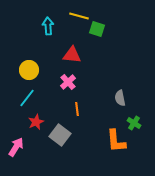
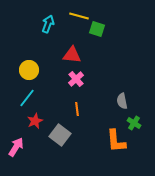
cyan arrow: moved 2 px up; rotated 24 degrees clockwise
pink cross: moved 8 px right, 3 px up
gray semicircle: moved 2 px right, 3 px down
red star: moved 1 px left, 1 px up
